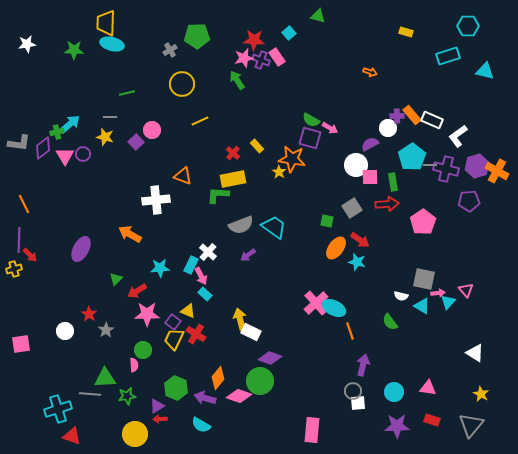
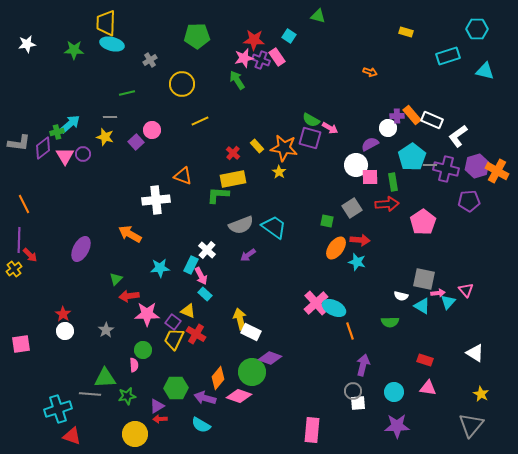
cyan hexagon at (468, 26): moved 9 px right, 3 px down
cyan square at (289, 33): moved 3 px down; rotated 16 degrees counterclockwise
gray cross at (170, 50): moved 20 px left, 10 px down
orange star at (292, 159): moved 8 px left, 11 px up
red arrow at (360, 240): rotated 30 degrees counterclockwise
white cross at (208, 252): moved 1 px left, 2 px up
yellow cross at (14, 269): rotated 21 degrees counterclockwise
red arrow at (137, 291): moved 8 px left, 5 px down; rotated 24 degrees clockwise
red star at (89, 314): moved 26 px left
green semicircle at (390, 322): rotated 54 degrees counterclockwise
green circle at (260, 381): moved 8 px left, 9 px up
green hexagon at (176, 388): rotated 25 degrees counterclockwise
red rectangle at (432, 420): moved 7 px left, 60 px up
